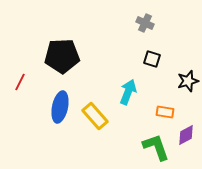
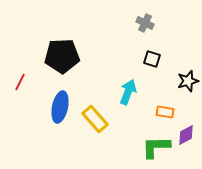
yellow rectangle: moved 3 px down
green L-shape: rotated 72 degrees counterclockwise
